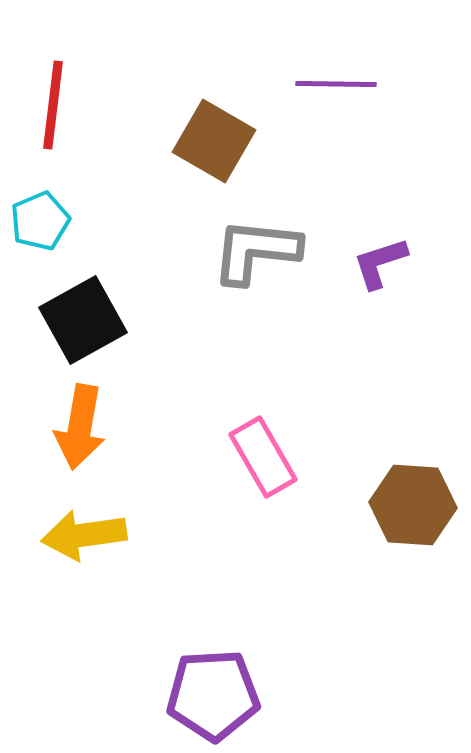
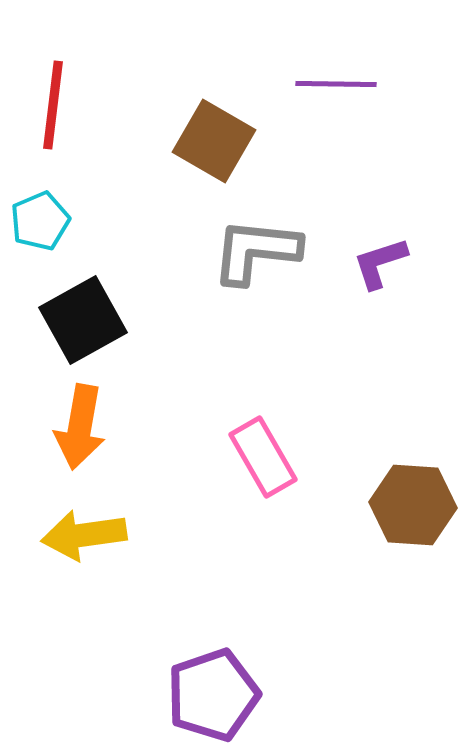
purple pentagon: rotated 16 degrees counterclockwise
